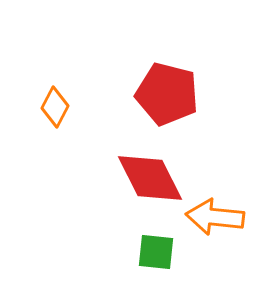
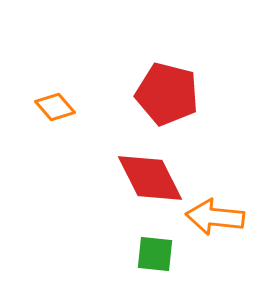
orange diamond: rotated 69 degrees counterclockwise
green square: moved 1 px left, 2 px down
